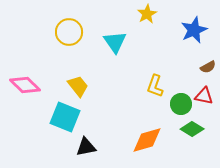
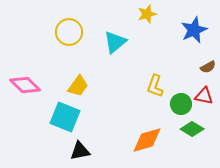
yellow star: rotated 12 degrees clockwise
cyan triangle: rotated 25 degrees clockwise
yellow trapezoid: rotated 75 degrees clockwise
black triangle: moved 6 px left, 4 px down
